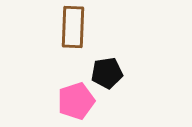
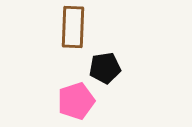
black pentagon: moved 2 px left, 5 px up
